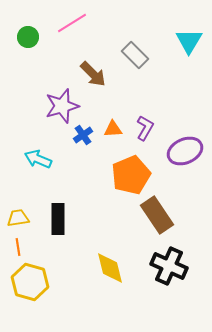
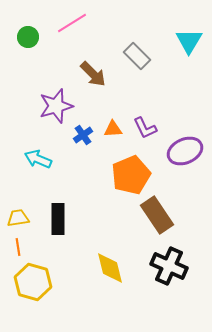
gray rectangle: moved 2 px right, 1 px down
purple star: moved 6 px left
purple L-shape: rotated 125 degrees clockwise
yellow hexagon: moved 3 px right
